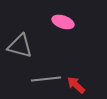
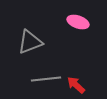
pink ellipse: moved 15 px right
gray triangle: moved 10 px right, 4 px up; rotated 36 degrees counterclockwise
